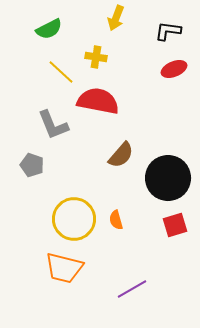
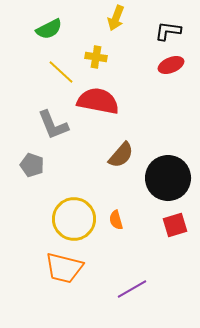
red ellipse: moved 3 px left, 4 px up
